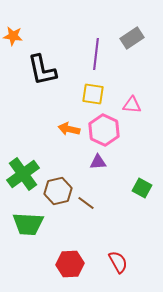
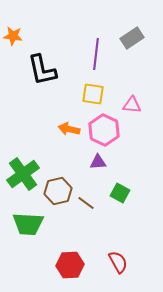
green square: moved 22 px left, 5 px down
red hexagon: moved 1 px down
